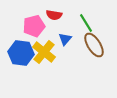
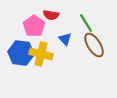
red semicircle: moved 3 px left
pink pentagon: rotated 20 degrees counterclockwise
blue triangle: rotated 24 degrees counterclockwise
yellow cross: moved 3 px left, 2 px down; rotated 25 degrees counterclockwise
